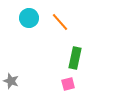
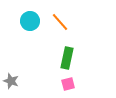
cyan circle: moved 1 px right, 3 px down
green rectangle: moved 8 px left
